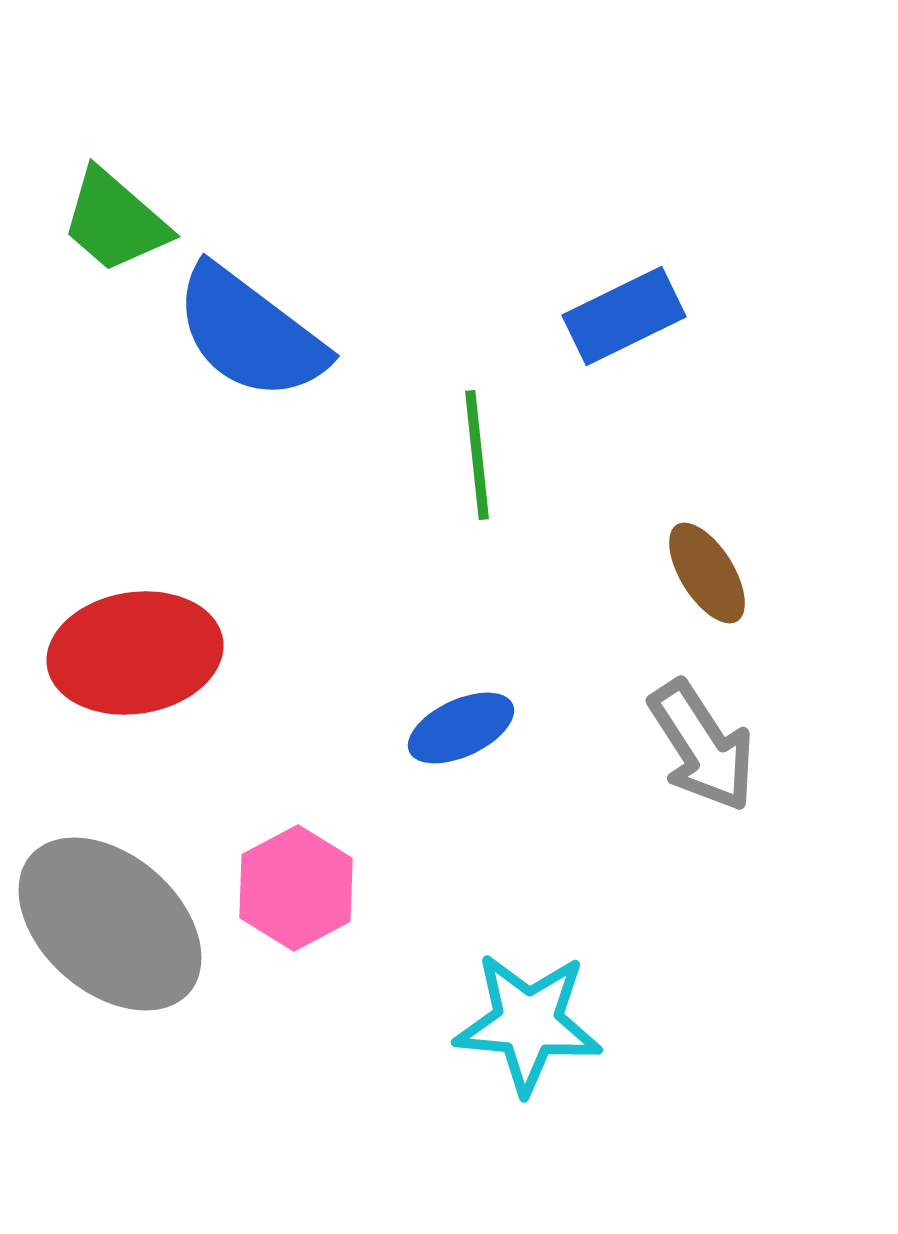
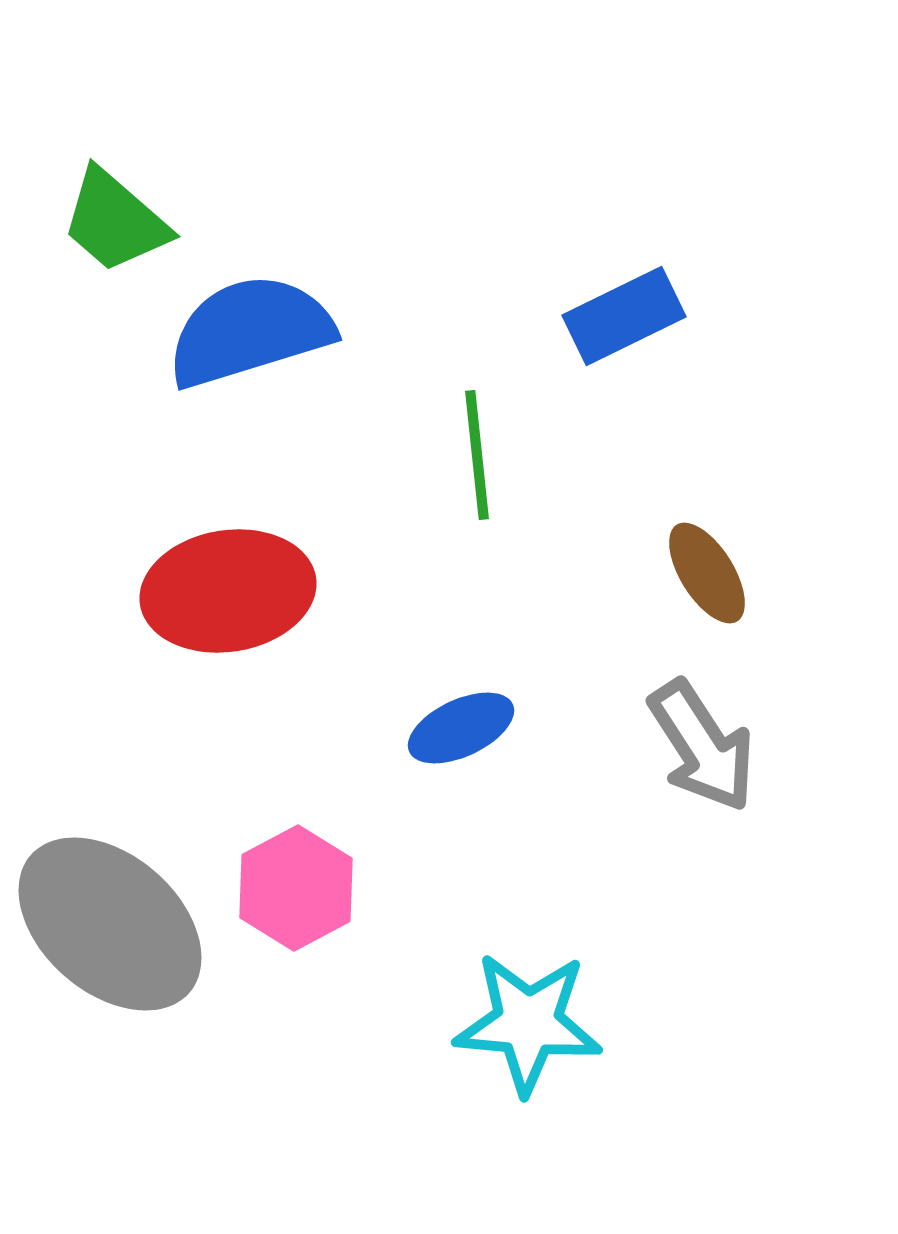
blue semicircle: moved 2 px up; rotated 126 degrees clockwise
red ellipse: moved 93 px right, 62 px up
